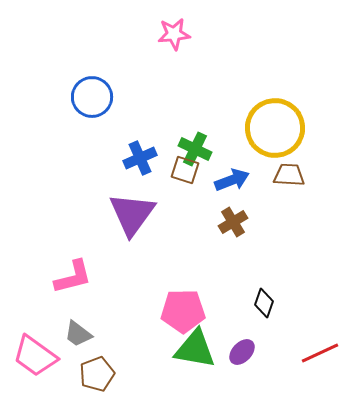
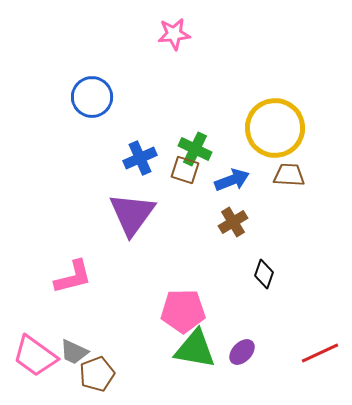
black diamond: moved 29 px up
gray trapezoid: moved 4 px left, 18 px down; rotated 12 degrees counterclockwise
